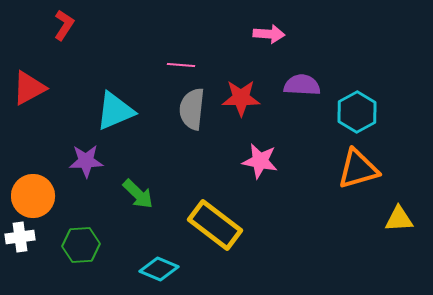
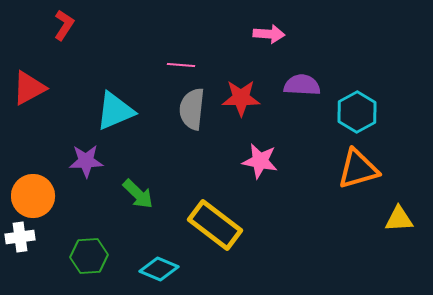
green hexagon: moved 8 px right, 11 px down
